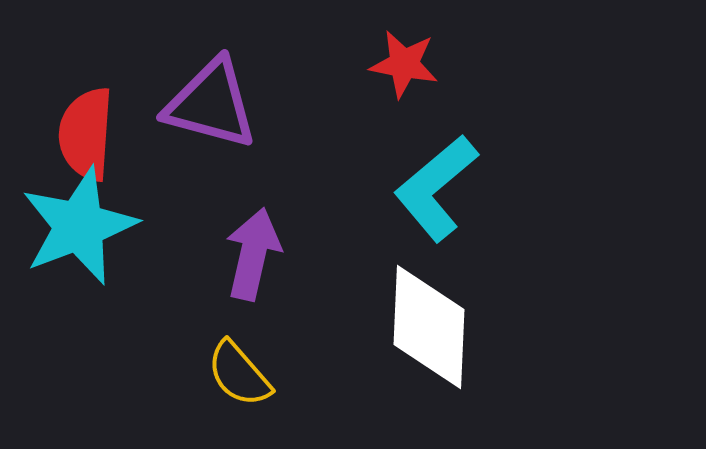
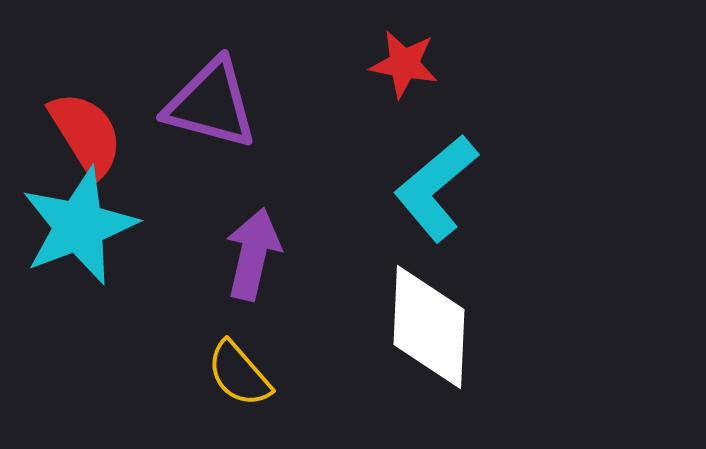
red semicircle: rotated 144 degrees clockwise
